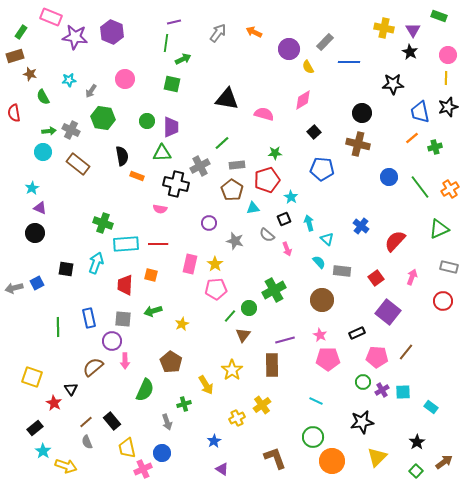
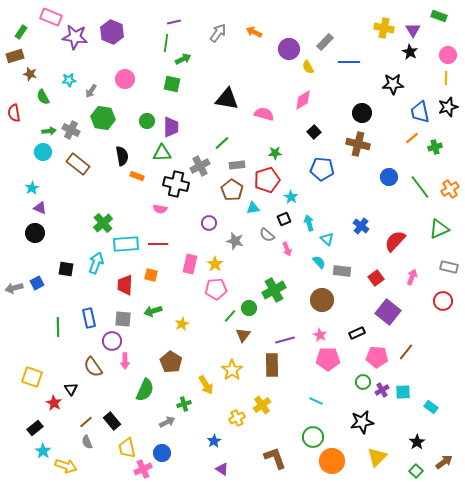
green cross at (103, 223): rotated 30 degrees clockwise
brown semicircle at (93, 367): rotated 85 degrees counterclockwise
gray arrow at (167, 422): rotated 98 degrees counterclockwise
